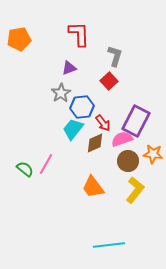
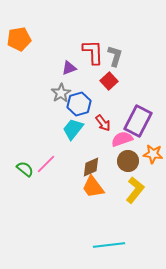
red L-shape: moved 14 px right, 18 px down
blue hexagon: moved 3 px left, 3 px up; rotated 10 degrees counterclockwise
purple rectangle: moved 2 px right
brown diamond: moved 4 px left, 24 px down
pink line: rotated 15 degrees clockwise
